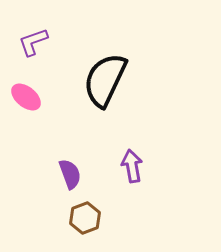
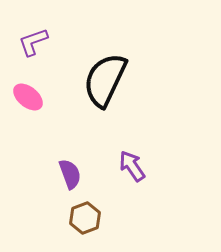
pink ellipse: moved 2 px right
purple arrow: rotated 24 degrees counterclockwise
